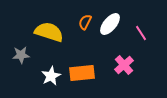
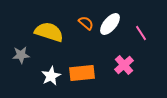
orange semicircle: moved 1 px right, 1 px down; rotated 105 degrees clockwise
